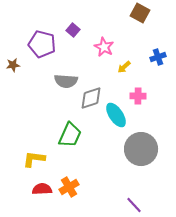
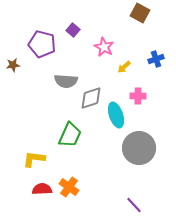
blue cross: moved 2 px left, 2 px down
cyan ellipse: rotated 15 degrees clockwise
gray circle: moved 2 px left, 1 px up
orange cross: rotated 24 degrees counterclockwise
